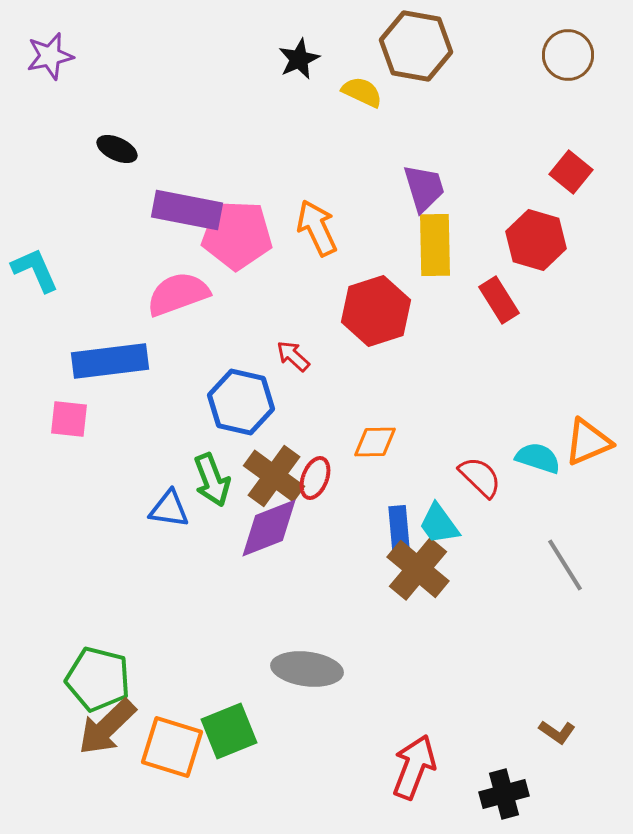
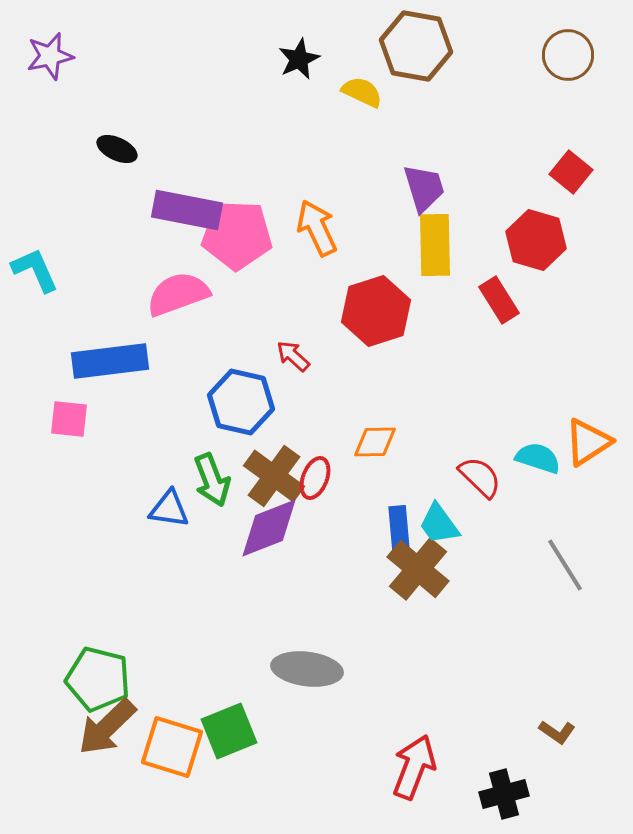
orange triangle at (588, 442): rotated 10 degrees counterclockwise
